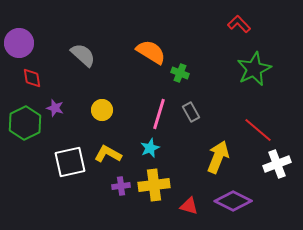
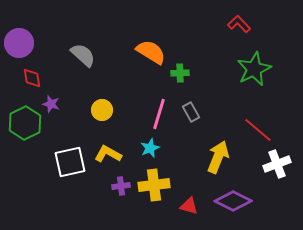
green cross: rotated 24 degrees counterclockwise
purple star: moved 4 px left, 4 px up
